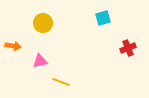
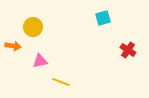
yellow circle: moved 10 px left, 4 px down
red cross: moved 2 px down; rotated 35 degrees counterclockwise
